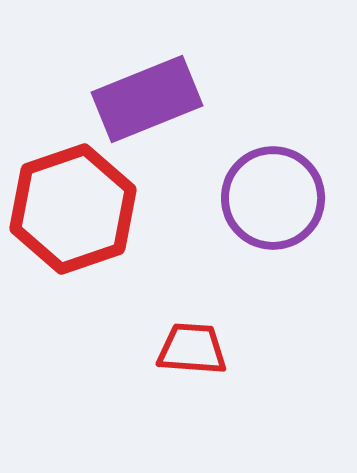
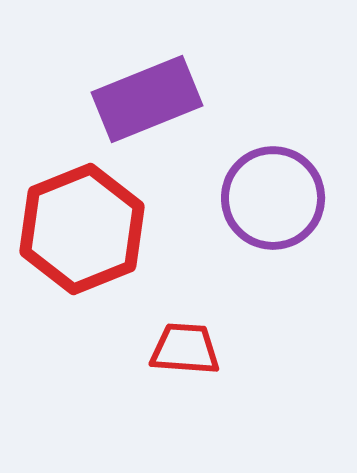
red hexagon: moved 9 px right, 20 px down; rotated 3 degrees counterclockwise
red trapezoid: moved 7 px left
